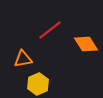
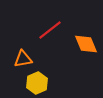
orange diamond: rotated 10 degrees clockwise
yellow hexagon: moved 1 px left, 1 px up
